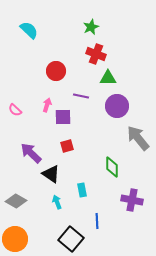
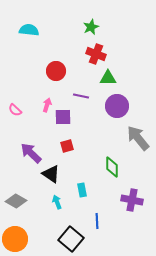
cyan semicircle: rotated 36 degrees counterclockwise
